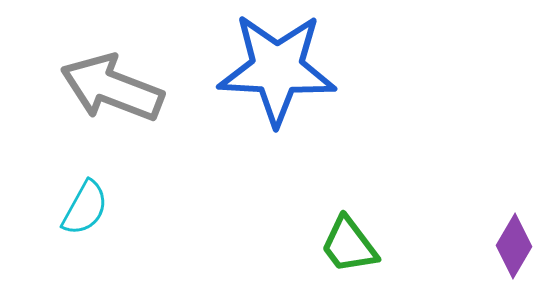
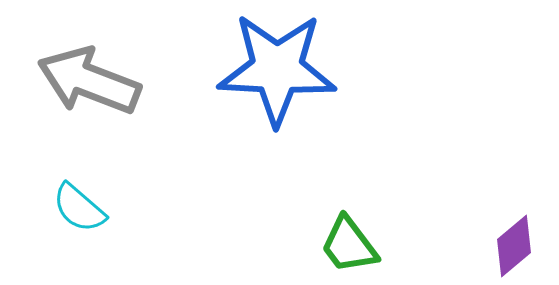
gray arrow: moved 23 px left, 7 px up
cyan semicircle: moved 6 px left; rotated 102 degrees clockwise
purple diamond: rotated 20 degrees clockwise
